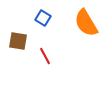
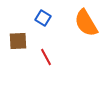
brown square: rotated 12 degrees counterclockwise
red line: moved 1 px right, 1 px down
